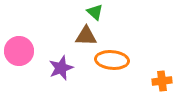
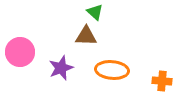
pink circle: moved 1 px right, 1 px down
orange ellipse: moved 10 px down
orange cross: rotated 12 degrees clockwise
